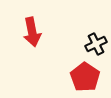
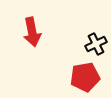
red pentagon: rotated 28 degrees clockwise
